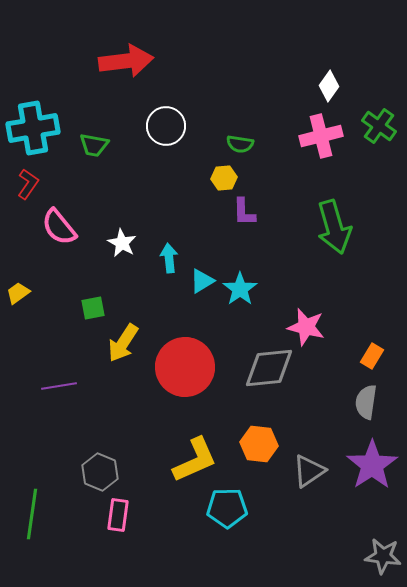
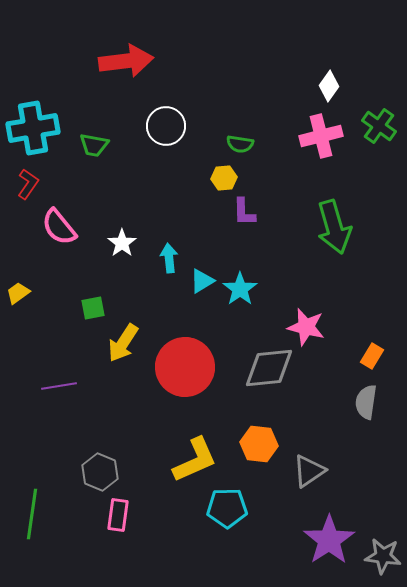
white star: rotated 8 degrees clockwise
purple star: moved 43 px left, 75 px down
